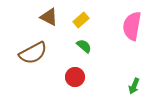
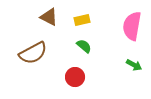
yellow rectangle: moved 1 px right; rotated 28 degrees clockwise
green arrow: moved 21 px up; rotated 84 degrees counterclockwise
